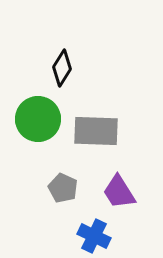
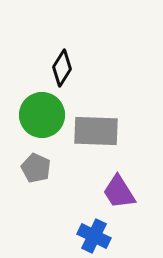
green circle: moved 4 px right, 4 px up
gray pentagon: moved 27 px left, 20 px up
